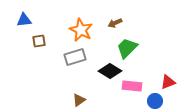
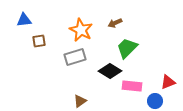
brown triangle: moved 1 px right, 1 px down
